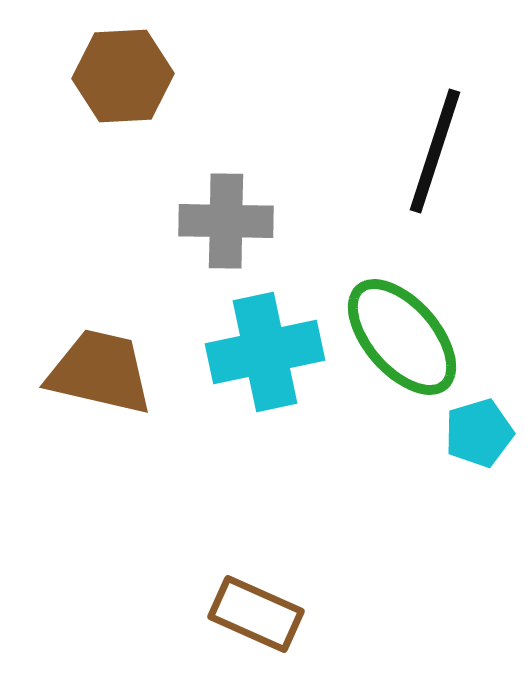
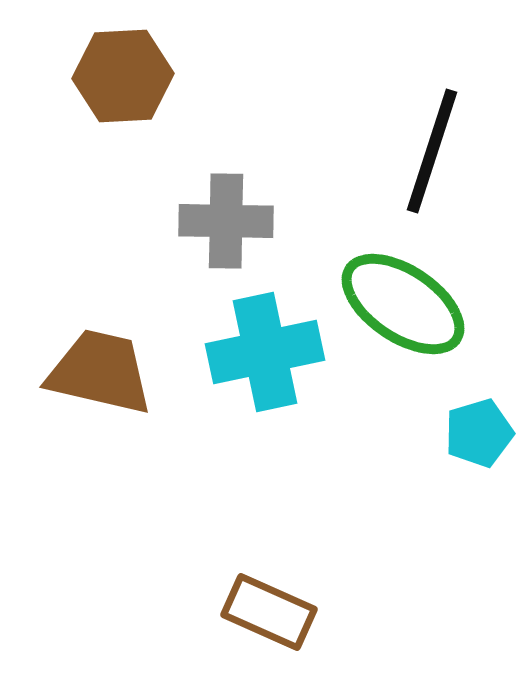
black line: moved 3 px left
green ellipse: moved 1 px right, 33 px up; rotated 15 degrees counterclockwise
brown rectangle: moved 13 px right, 2 px up
